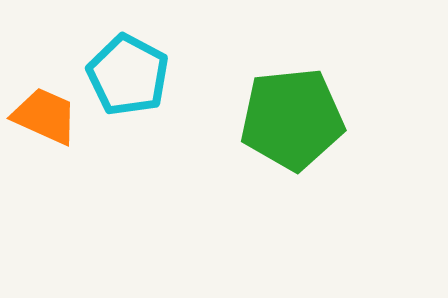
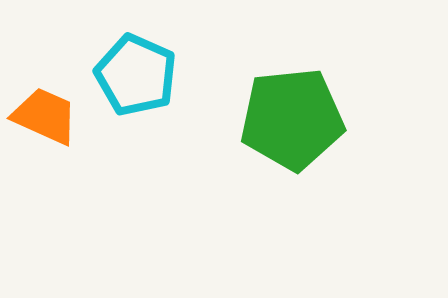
cyan pentagon: moved 8 px right; rotated 4 degrees counterclockwise
